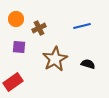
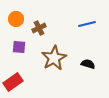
blue line: moved 5 px right, 2 px up
brown star: moved 1 px left, 1 px up
